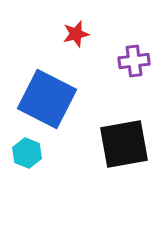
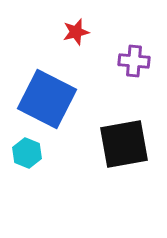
red star: moved 2 px up
purple cross: rotated 12 degrees clockwise
